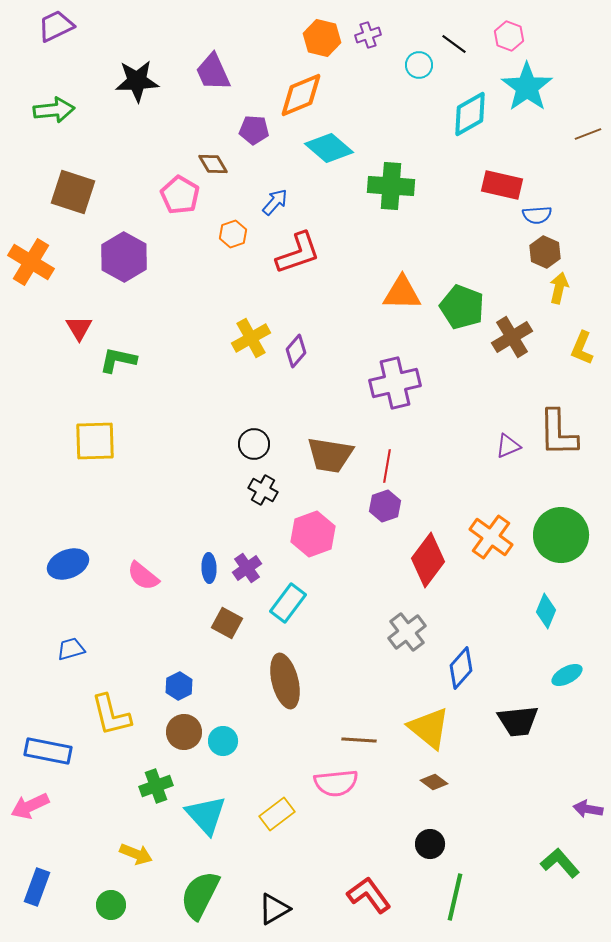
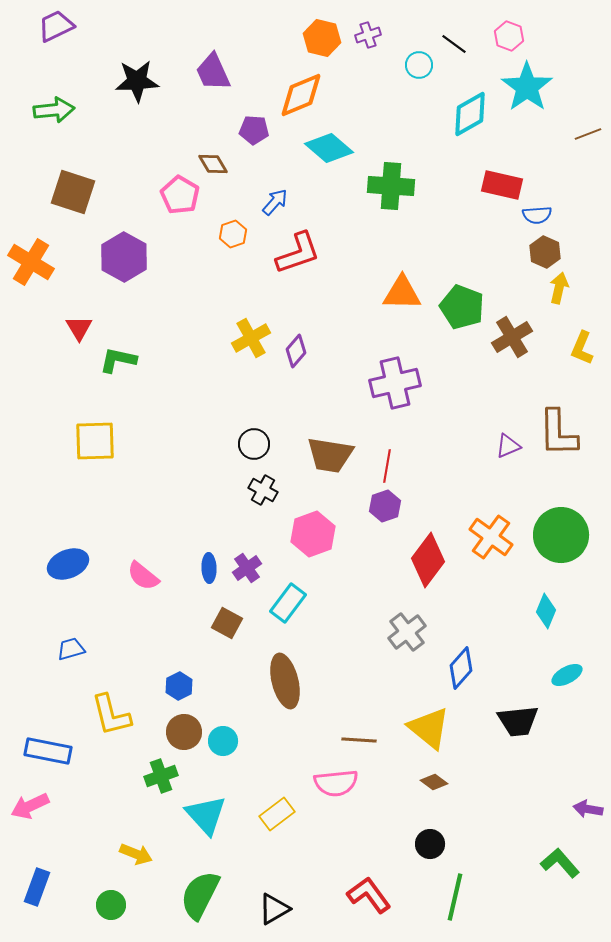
green cross at (156, 786): moved 5 px right, 10 px up
